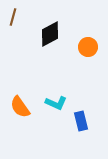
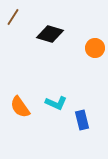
brown line: rotated 18 degrees clockwise
black diamond: rotated 44 degrees clockwise
orange circle: moved 7 px right, 1 px down
blue rectangle: moved 1 px right, 1 px up
